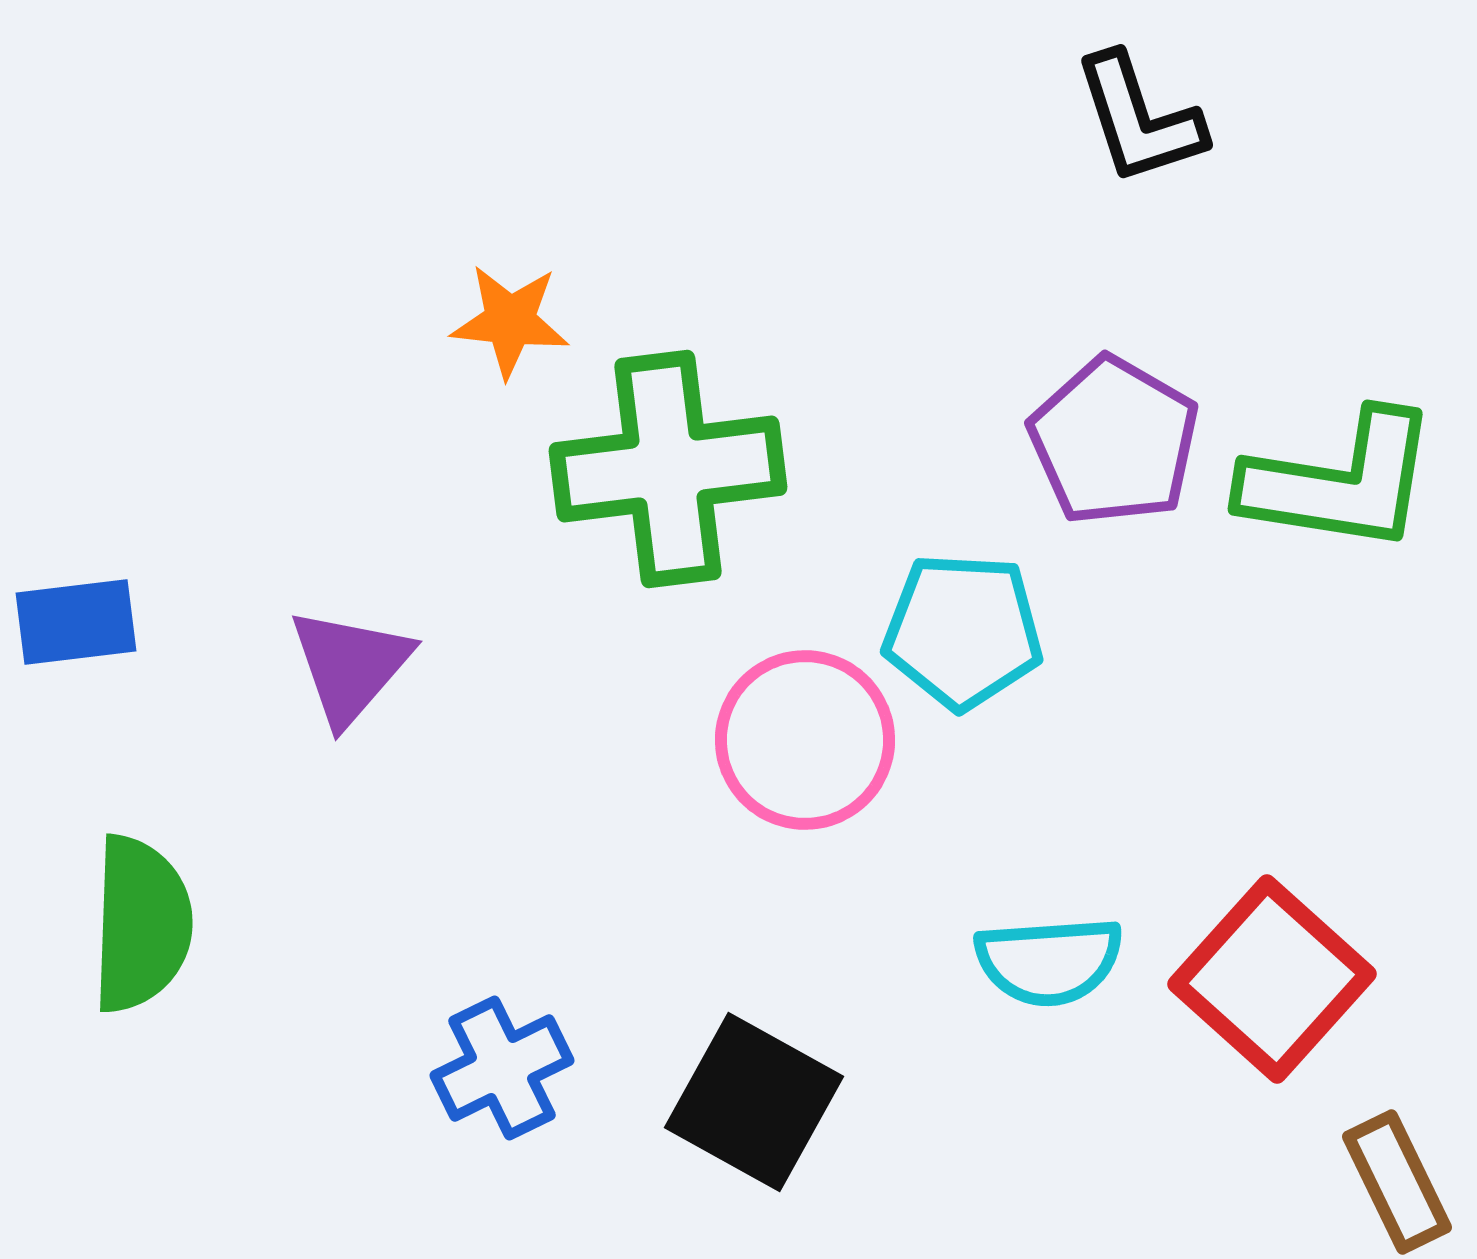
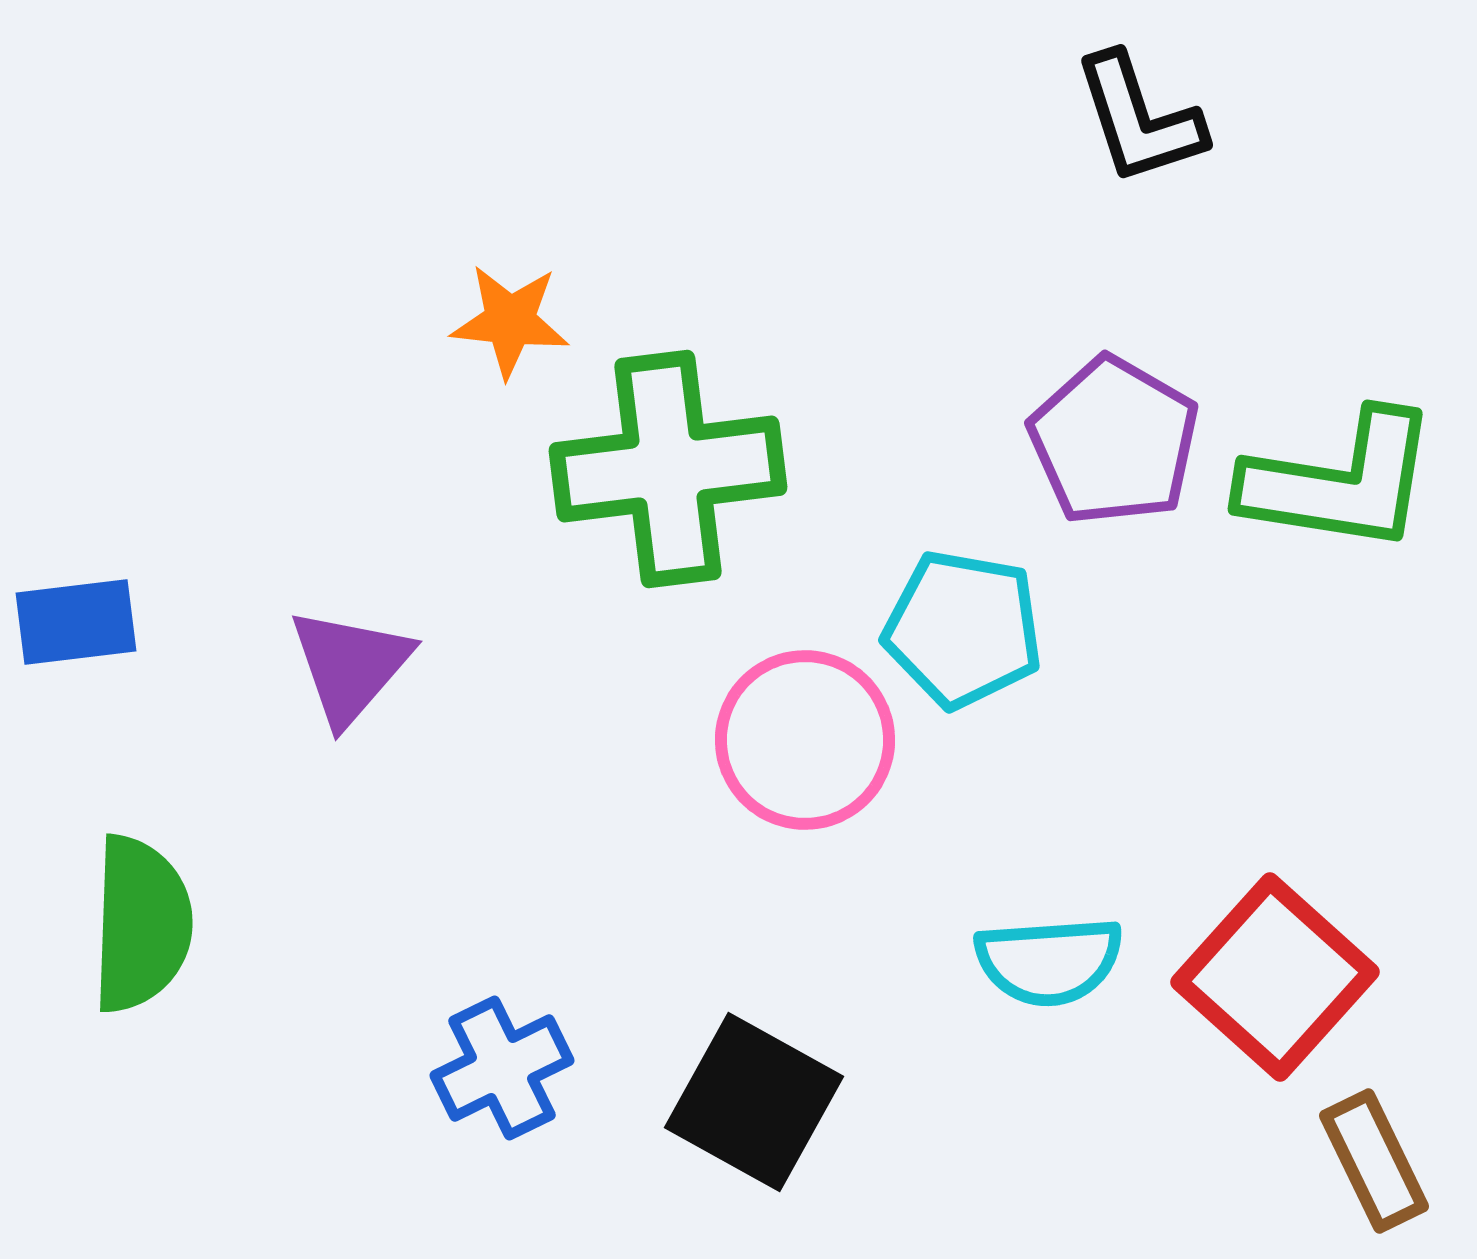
cyan pentagon: moved 2 px up; rotated 7 degrees clockwise
red square: moved 3 px right, 2 px up
brown rectangle: moved 23 px left, 21 px up
